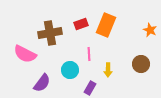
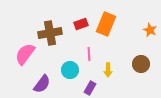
orange rectangle: moved 1 px up
pink semicircle: rotated 100 degrees clockwise
purple semicircle: moved 1 px down
